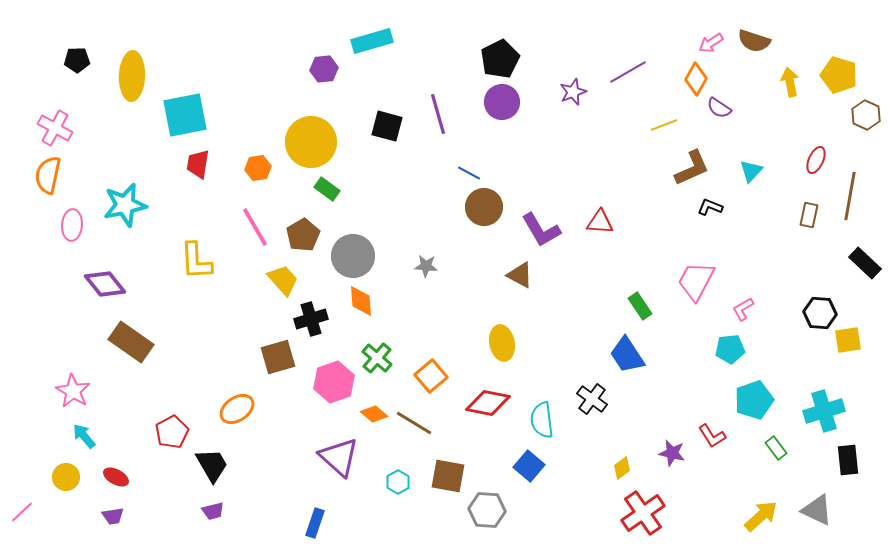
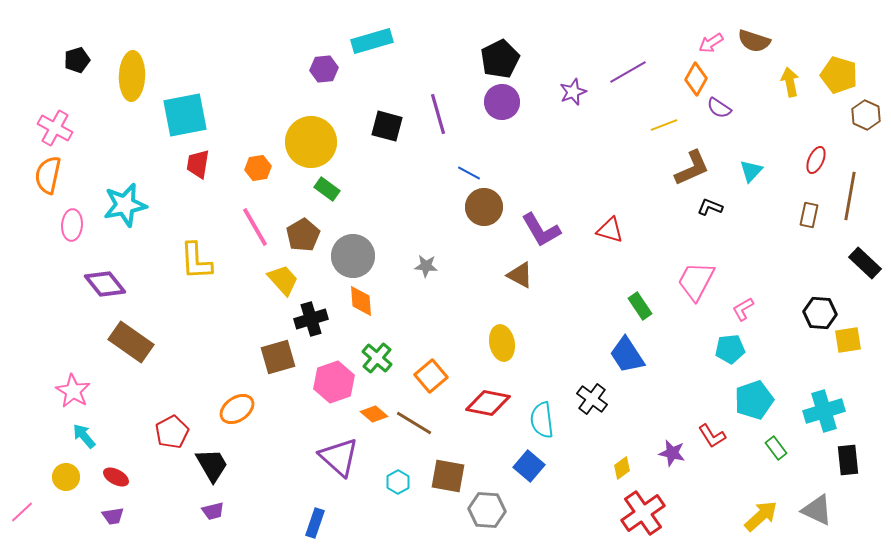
black pentagon at (77, 60): rotated 15 degrees counterclockwise
red triangle at (600, 222): moved 10 px right, 8 px down; rotated 12 degrees clockwise
